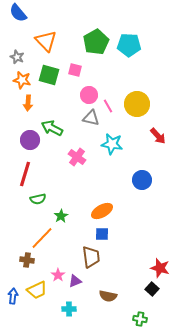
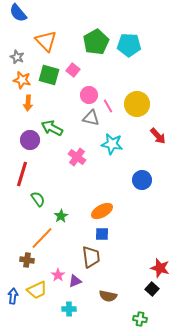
pink square: moved 2 px left; rotated 24 degrees clockwise
red line: moved 3 px left
green semicircle: rotated 112 degrees counterclockwise
